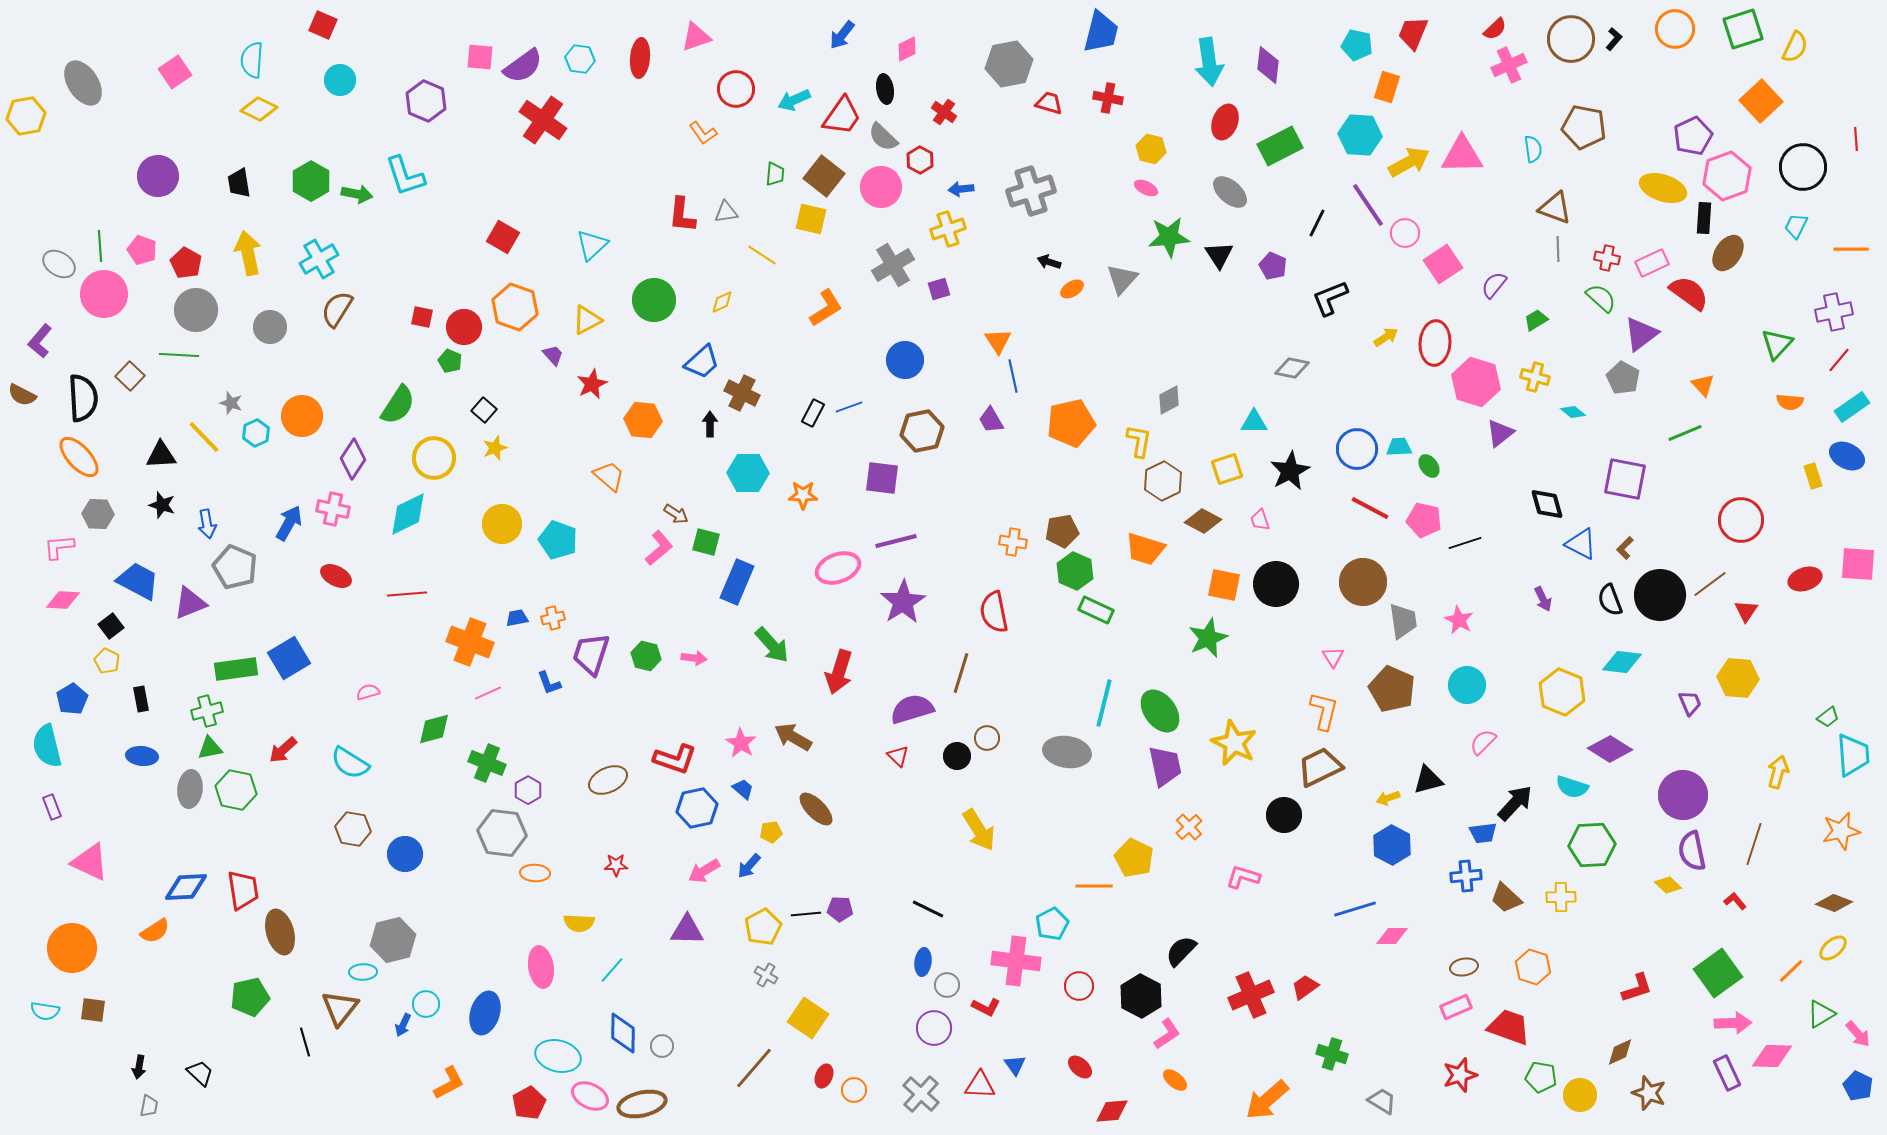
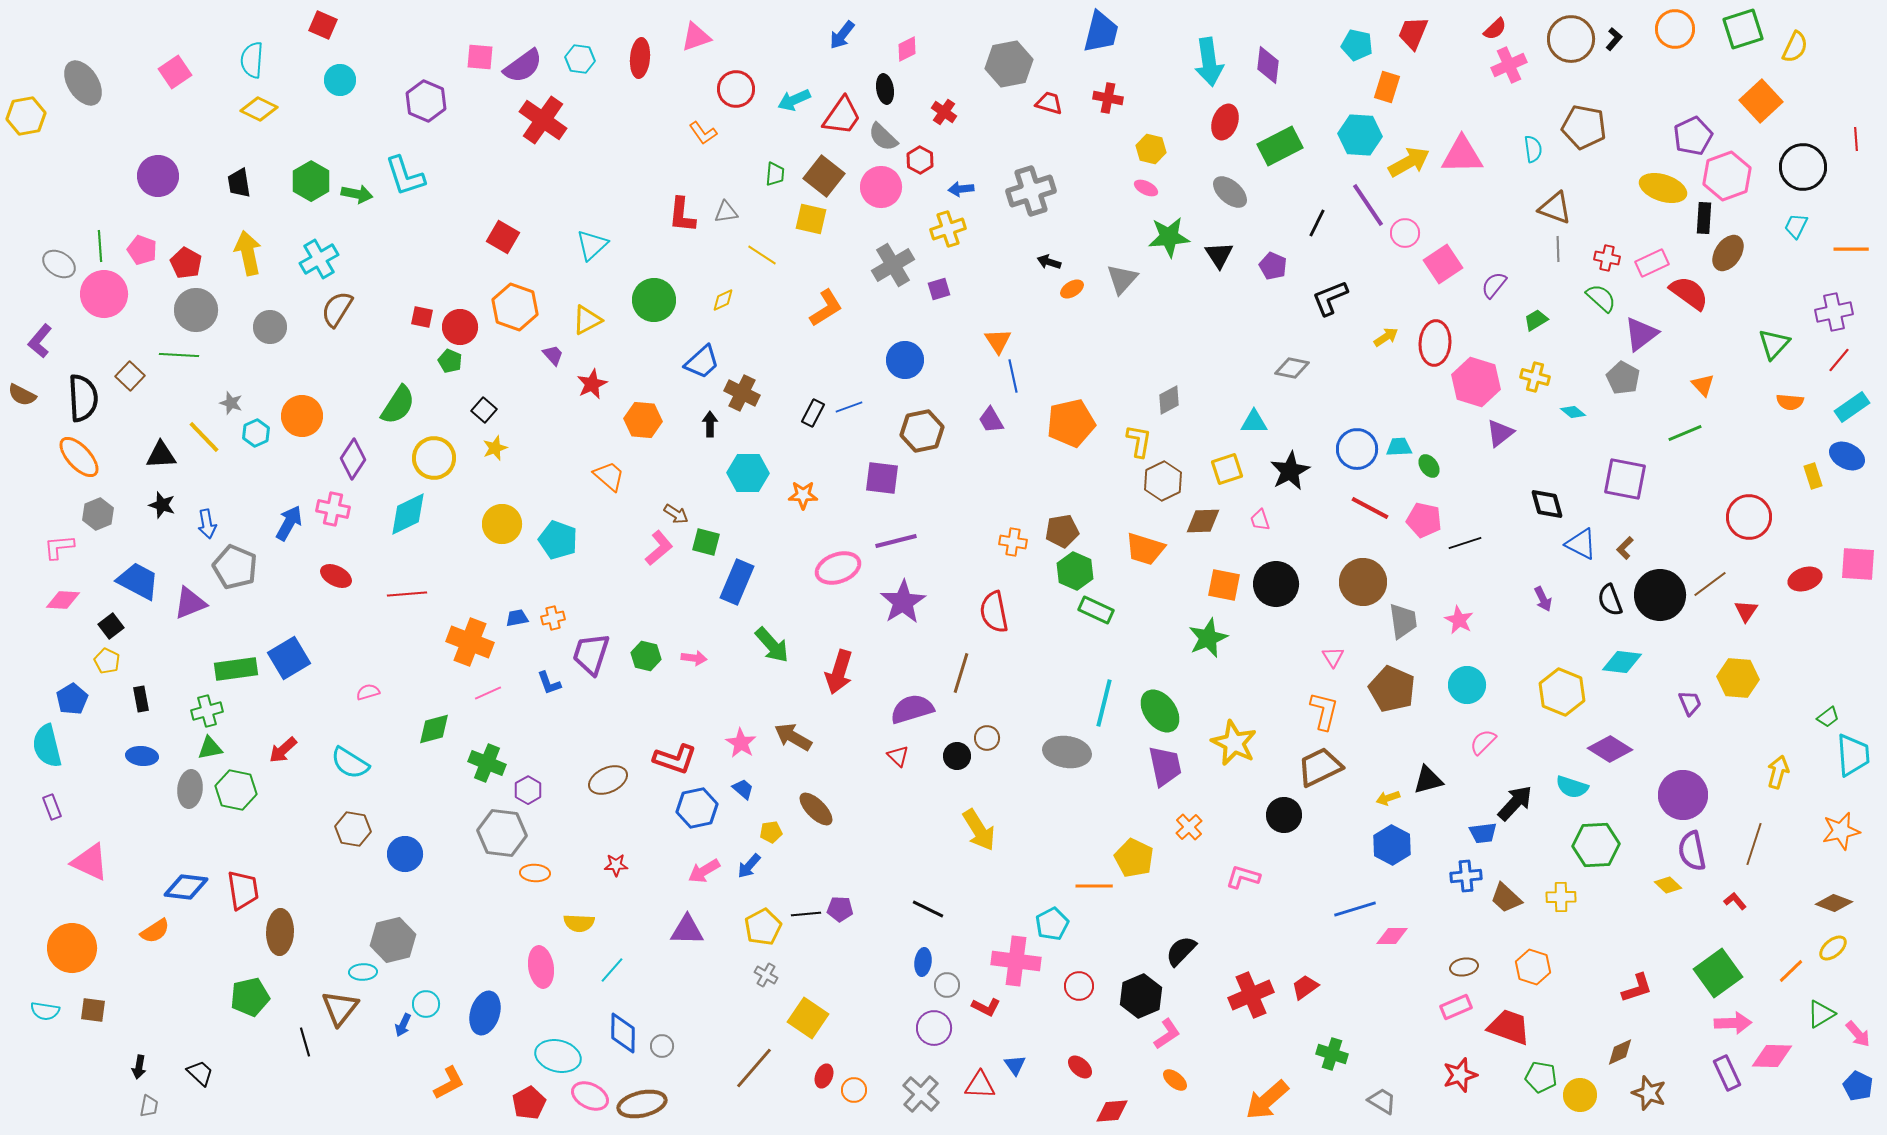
yellow diamond at (722, 302): moved 1 px right, 2 px up
red circle at (464, 327): moved 4 px left
green triangle at (1777, 344): moved 3 px left
gray hexagon at (98, 514): rotated 24 degrees counterclockwise
red circle at (1741, 520): moved 8 px right, 3 px up
brown diamond at (1203, 521): rotated 30 degrees counterclockwise
green hexagon at (1592, 845): moved 4 px right
blue diamond at (186, 887): rotated 9 degrees clockwise
brown ellipse at (280, 932): rotated 18 degrees clockwise
black hexagon at (1141, 996): rotated 9 degrees clockwise
